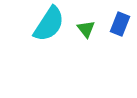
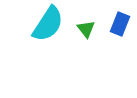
cyan semicircle: moved 1 px left
